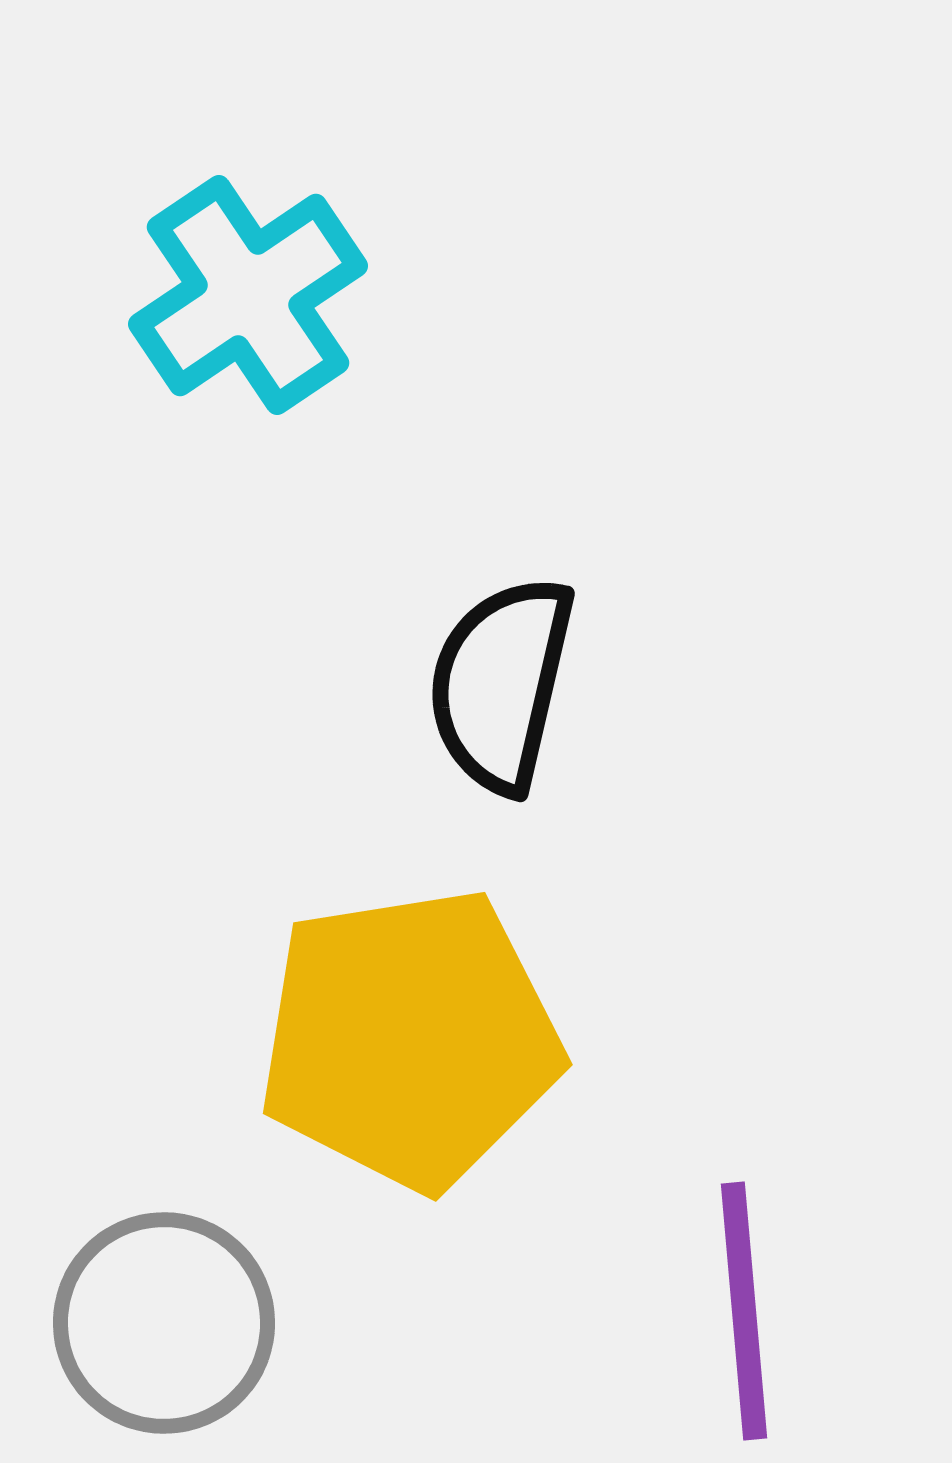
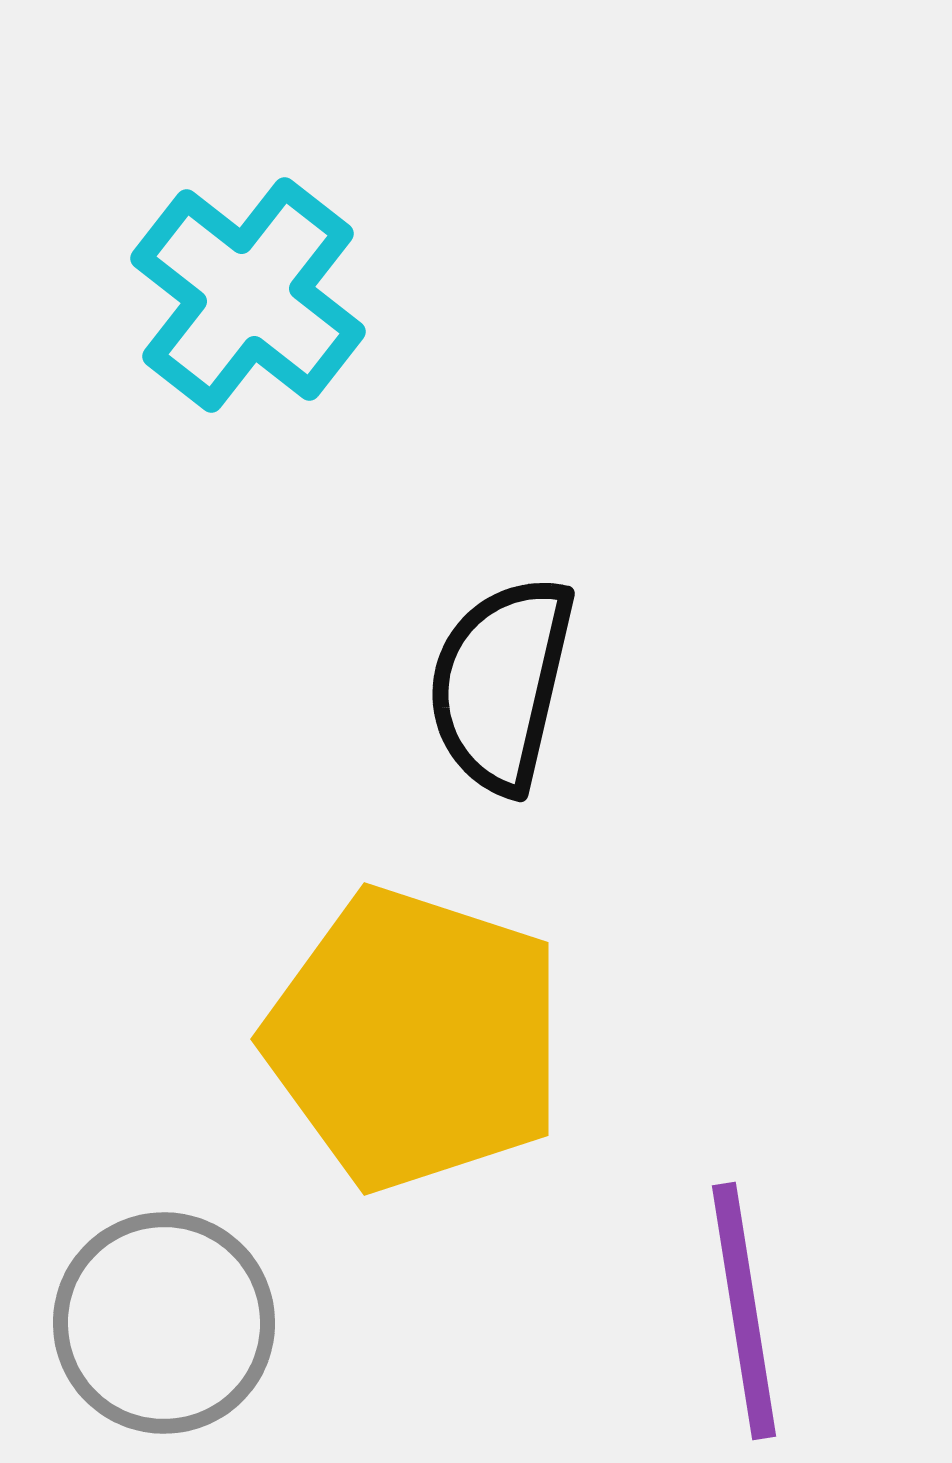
cyan cross: rotated 18 degrees counterclockwise
yellow pentagon: moved 5 px right; rotated 27 degrees clockwise
purple line: rotated 4 degrees counterclockwise
